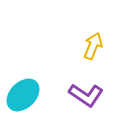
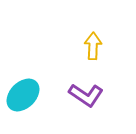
yellow arrow: rotated 20 degrees counterclockwise
